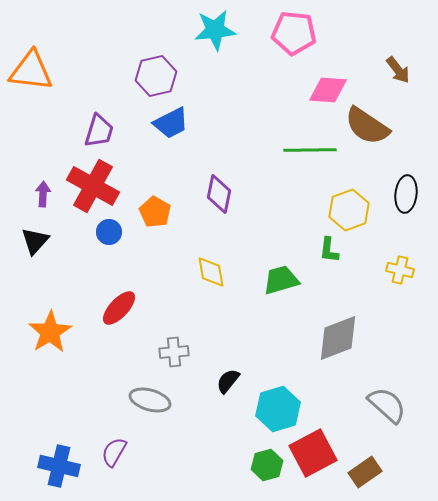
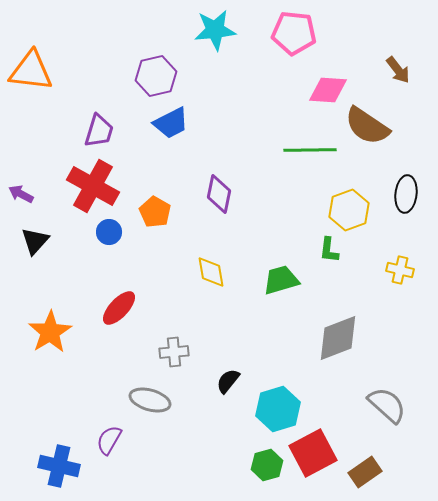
purple arrow: moved 22 px left; rotated 65 degrees counterclockwise
purple semicircle: moved 5 px left, 12 px up
